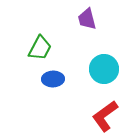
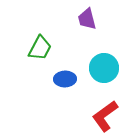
cyan circle: moved 1 px up
blue ellipse: moved 12 px right
